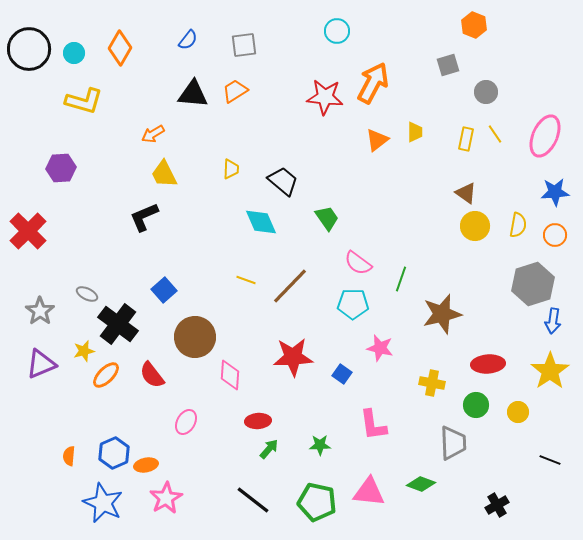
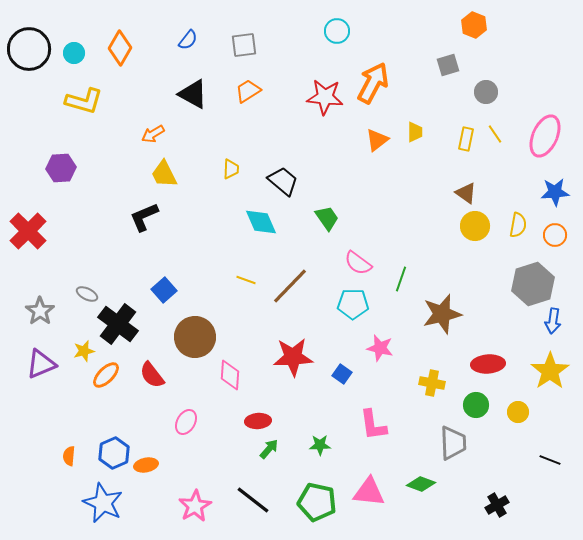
orange trapezoid at (235, 91): moved 13 px right
black triangle at (193, 94): rotated 24 degrees clockwise
pink star at (166, 498): moved 29 px right, 8 px down
